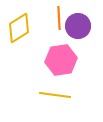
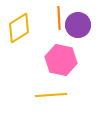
purple circle: moved 1 px up
pink hexagon: rotated 20 degrees clockwise
yellow line: moved 4 px left; rotated 12 degrees counterclockwise
